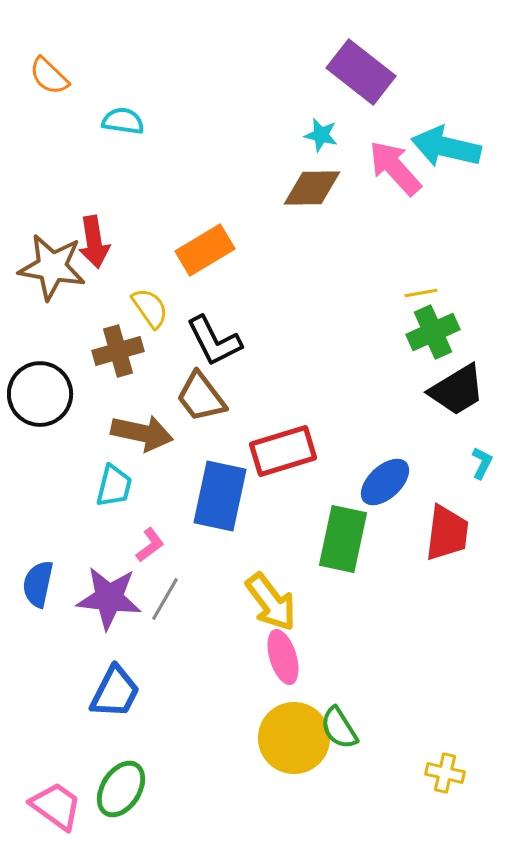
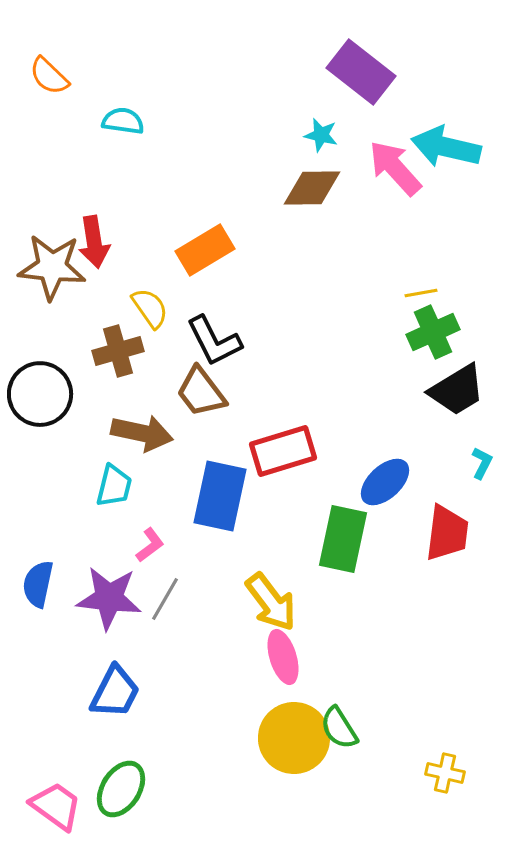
brown star: rotated 4 degrees counterclockwise
brown trapezoid: moved 5 px up
